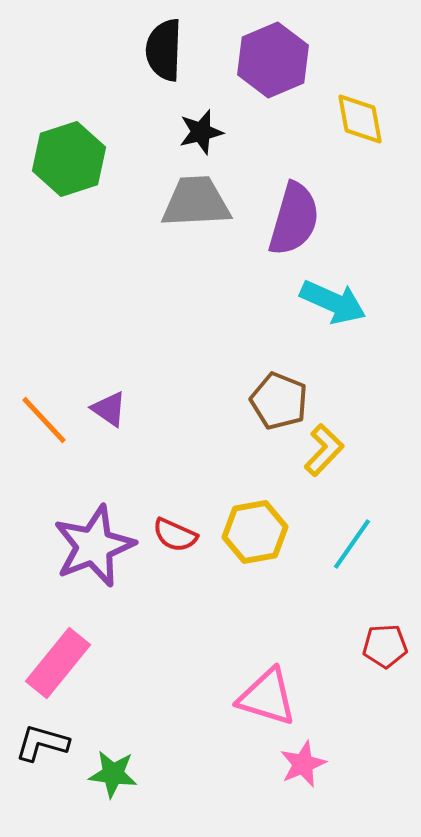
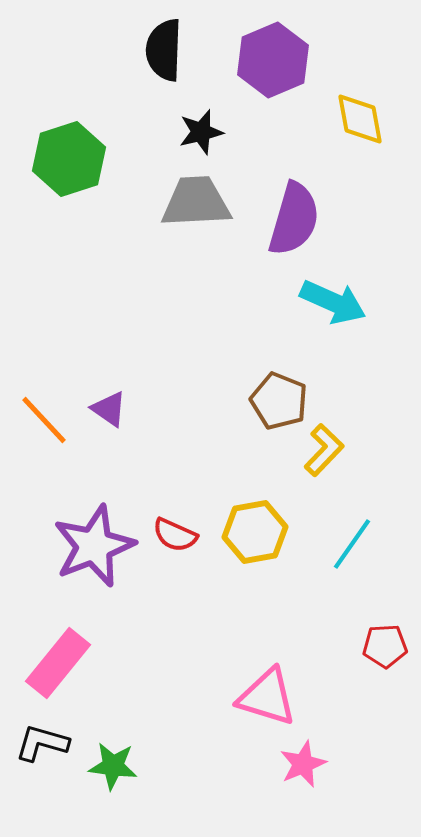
green star: moved 8 px up
